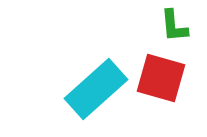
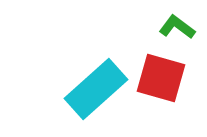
green L-shape: moved 3 px right, 1 px down; rotated 132 degrees clockwise
